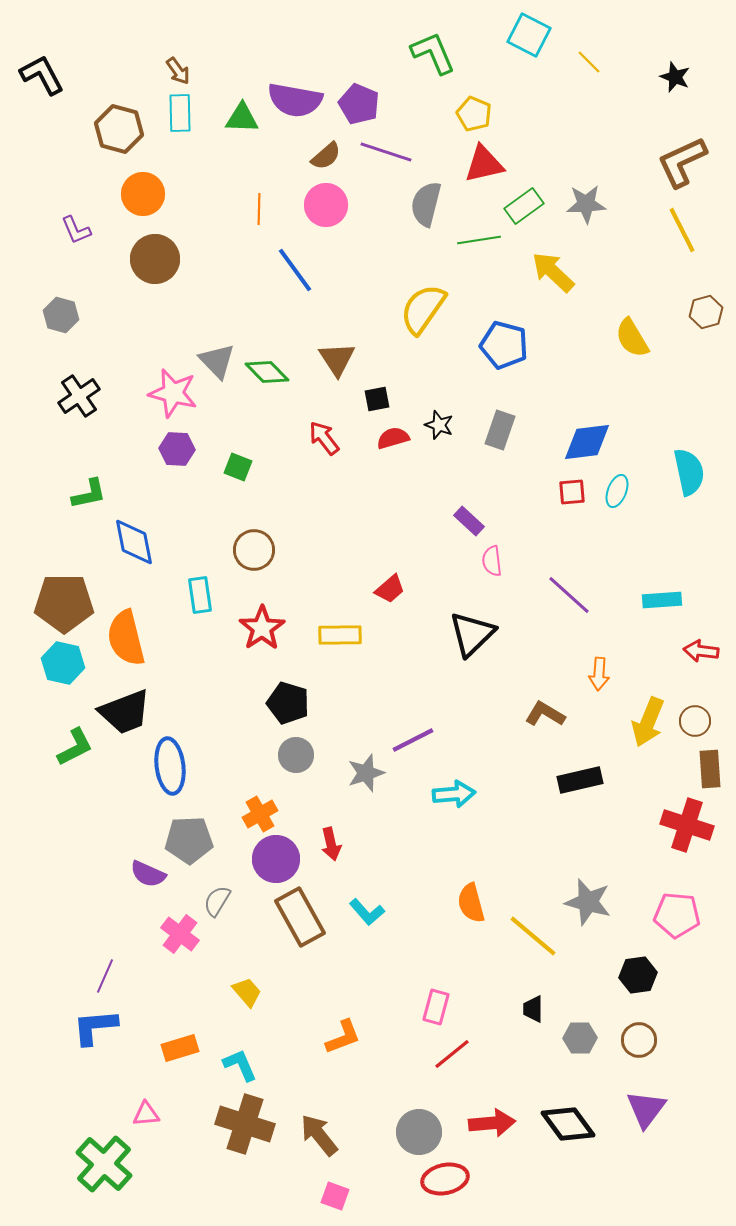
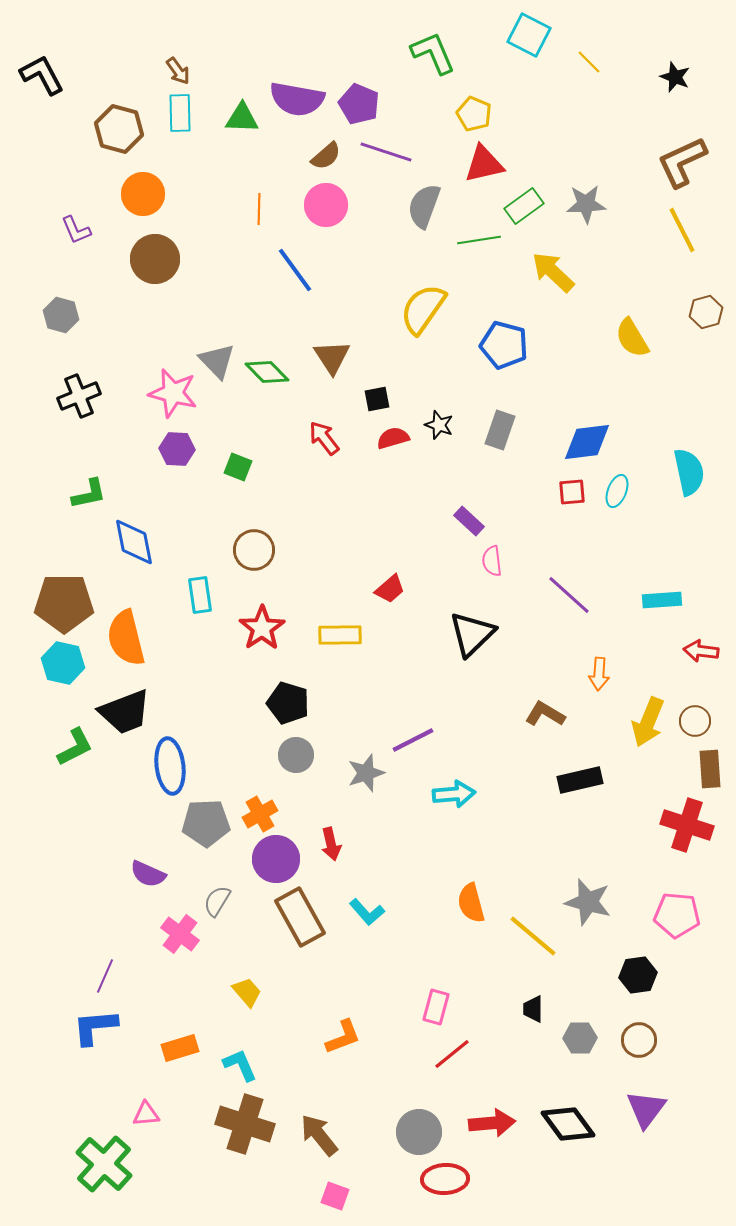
purple semicircle at (295, 100): moved 2 px right, 1 px up
gray semicircle at (426, 204): moved 2 px left, 2 px down; rotated 6 degrees clockwise
brown triangle at (337, 359): moved 5 px left, 2 px up
black cross at (79, 396): rotated 12 degrees clockwise
gray pentagon at (189, 840): moved 17 px right, 17 px up
red ellipse at (445, 1179): rotated 9 degrees clockwise
